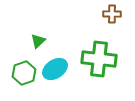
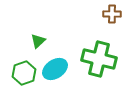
green cross: rotated 8 degrees clockwise
